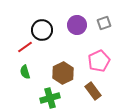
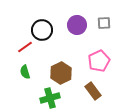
gray square: rotated 16 degrees clockwise
brown hexagon: moved 2 px left
